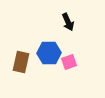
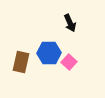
black arrow: moved 2 px right, 1 px down
pink square: rotated 28 degrees counterclockwise
